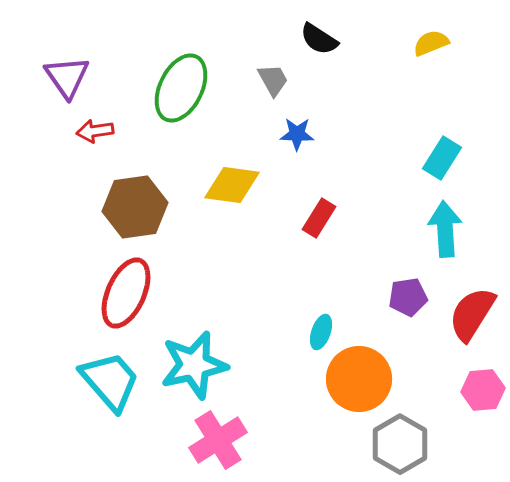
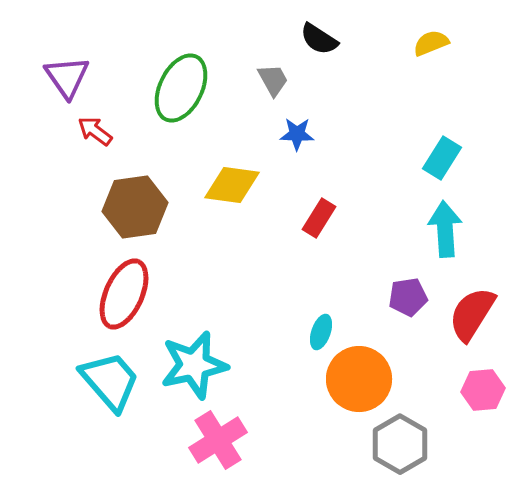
red arrow: rotated 45 degrees clockwise
red ellipse: moved 2 px left, 1 px down
